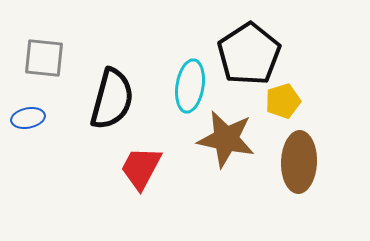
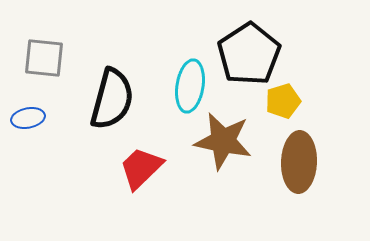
brown star: moved 3 px left, 2 px down
red trapezoid: rotated 18 degrees clockwise
